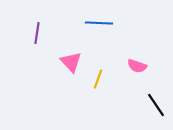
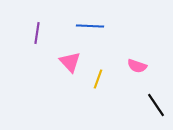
blue line: moved 9 px left, 3 px down
pink triangle: moved 1 px left
